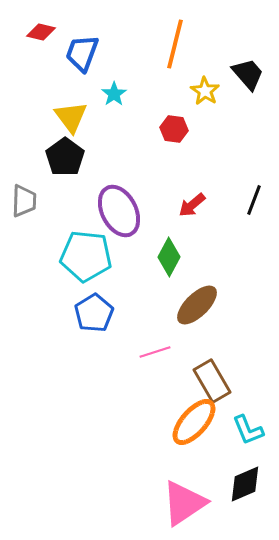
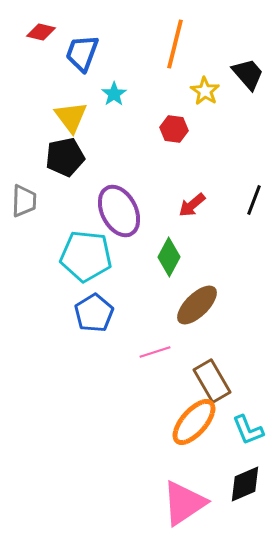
black pentagon: rotated 24 degrees clockwise
